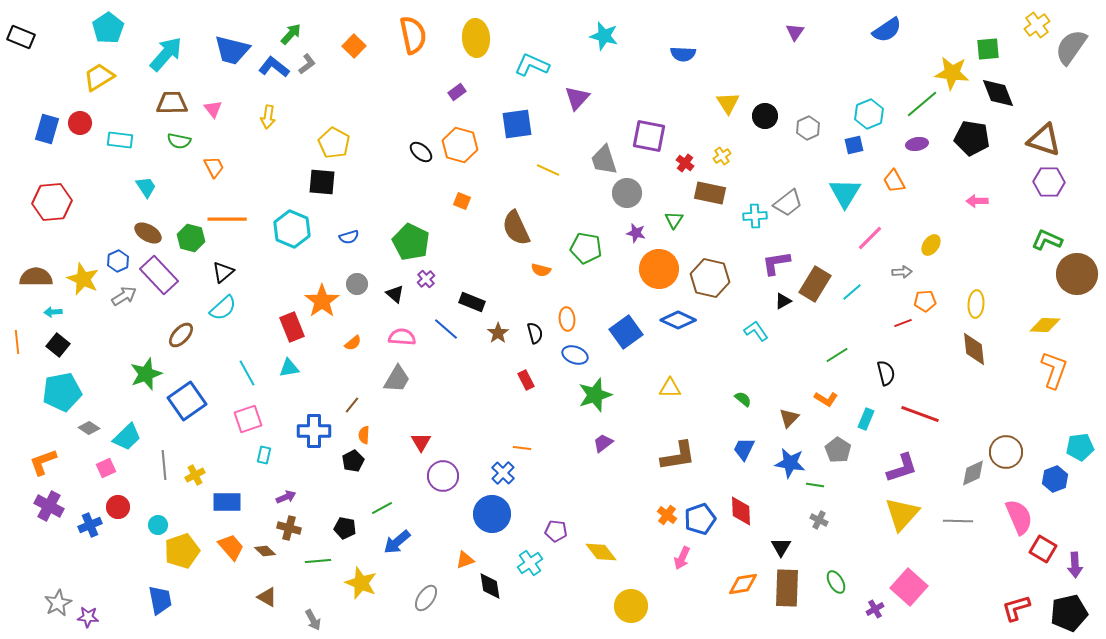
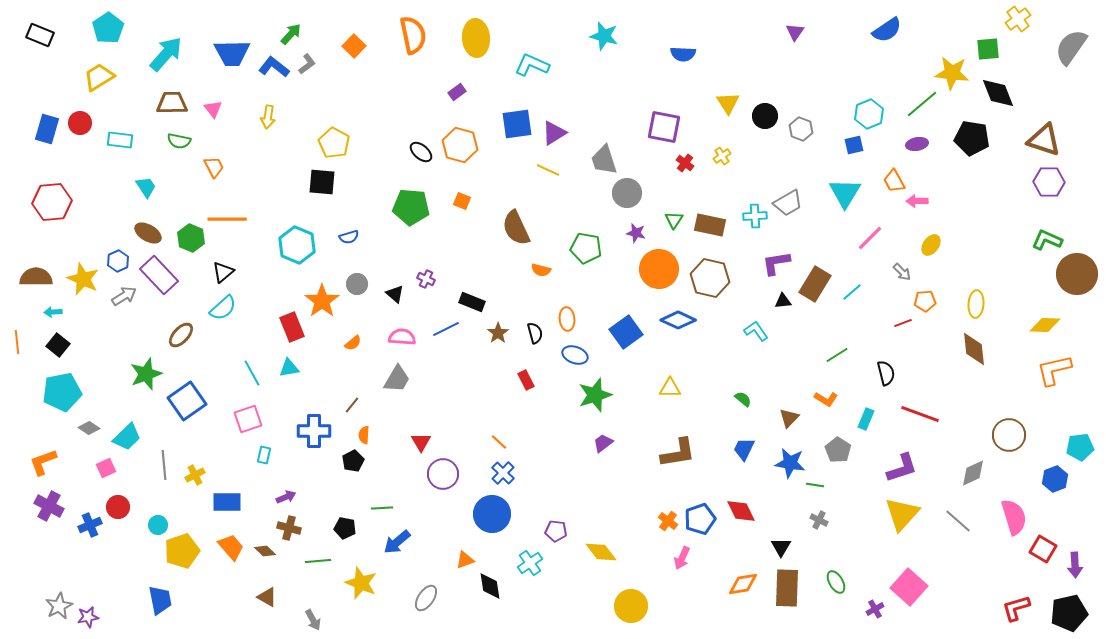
yellow cross at (1037, 25): moved 19 px left, 6 px up
black rectangle at (21, 37): moved 19 px right, 2 px up
blue trapezoid at (232, 50): moved 3 px down; rotated 15 degrees counterclockwise
purple triangle at (577, 98): moved 23 px left, 35 px down; rotated 16 degrees clockwise
gray hexagon at (808, 128): moved 7 px left, 1 px down; rotated 15 degrees counterclockwise
purple square at (649, 136): moved 15 px right, 9 px up
brown rectangle at (710, 193): moved 32 px down
pink arrow at (977, 201): moved 60 px left
gray trapezoid at (788, 203): rotated 8 degrees clockwise
cyan hexagon at (292, 229): moved 5 px right, 16 px down
green hexagon at (191, 238): rotated 8 degrees clockwise
green pentagon at (411, 242): moved 35 px up; rotated 21 degrees counterclockwise
gray arrow at (902, 272): rotated 48 degrees clockwise
purple cross at (426, 279): rotated 24 degrees counterclockwise
black triangle at (783, 301): rotated 24 degrees clockwise
blue line at (446, 329): rotated 68 degrees counterclockwise
orange L-shape at (1054, 370): rotated 123 degrees counterclockwise
cyan line at (247, 373): moved 5 px right
orange line at (522, 448): moved 23 px left, 6 px up; rotated 36 degrees clockwise
brown circle at (1006, 452): moved 3 px right, 17 px up
brown L-shape at (678, 456): moved 3 px up
purple circle at (443, 476): moved 2 px up
green line at (382, 508): rotated 25 degrees clockwise
red diamond at (741, 511): rotated 24 degrees counterclockwise
orange cross at (667, 515): moved 1 px right, 6 px down
pink semicircle at (1019, 517): moved 5 px left; rotated 6 degrees clockwise
gray line at (958, 521): rotated 40 degrees clockwise
gray star at (58, 603): moved 1 px right, 3 px down
purple star at (88, 617): rotated 15 degrees counterclockwise
